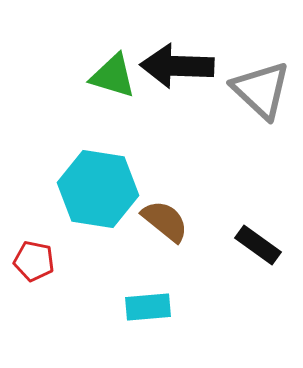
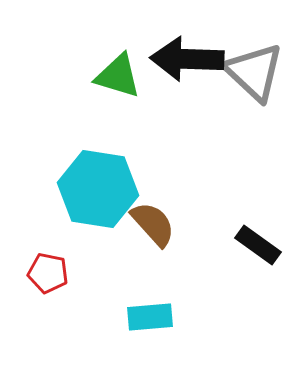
black arrow: moved 10 px right, 7 px up
green triangle: moved 5 px right
gray triangle: moved 7 px left, 18 px up
brown semicircle: moved 12 px left, 3 px down; rotated 9 degrees clockwise
red pentagon: moved 14 px right, 12 px down
cyan rectangle: moved 2 px right, 10 px down
